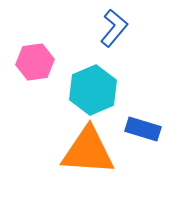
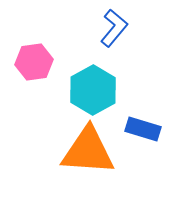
pink hexagon: moved 1 px left
cyan hexagon: rotated 6 degrees counterclockwise
